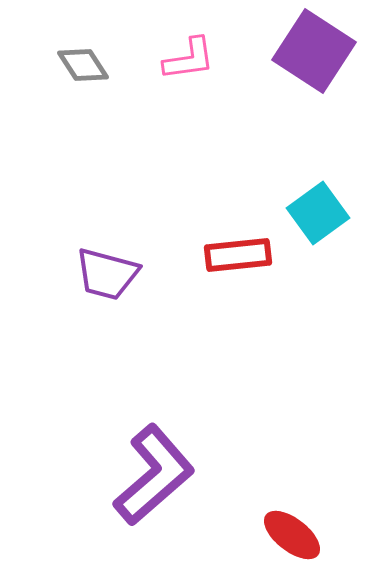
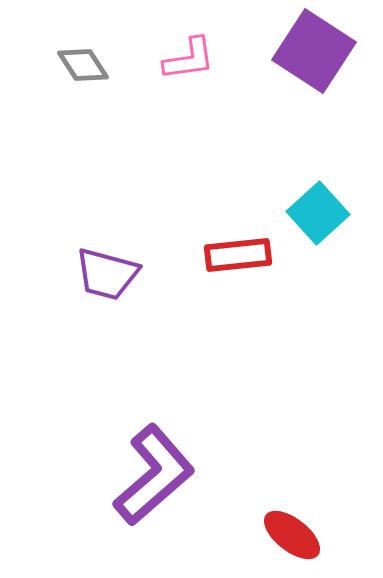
cyan square: rotated 6 degrees counterclockwise
